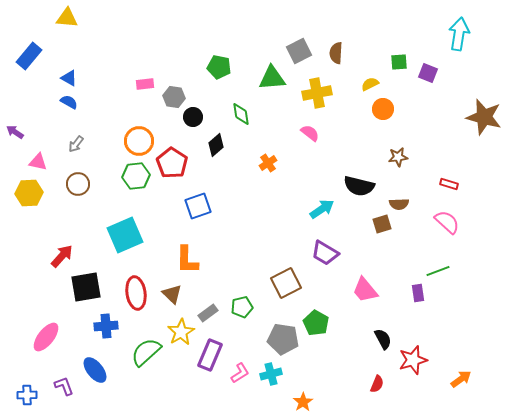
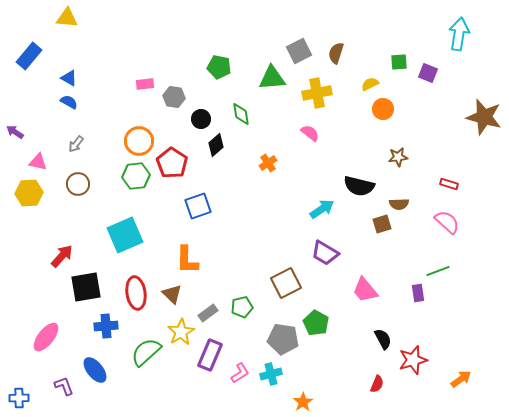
brown semicircle at (336, 53): rotated 15 degrees clockwise
black circle at (193, 117): moved 8 px right, 2 px down
blue cross at (27, 395): moved 8 px left, 3 px down
